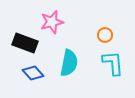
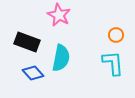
pink star: moved 7 px right, 7 px up; rotated 30 degrees counterclockwise
orange circle: moved 11 px right
black rectangle: moved 2 px right, 1 px up
cyan semicircle: moved 8 px left, 5 px up
